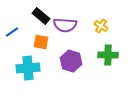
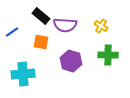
cyan cross: moved 5 px left, 6 px down
